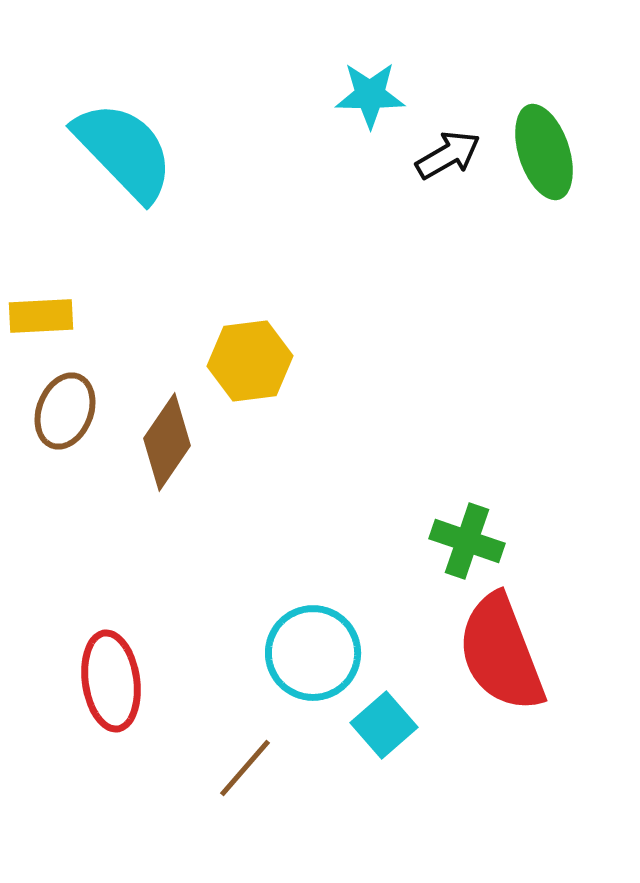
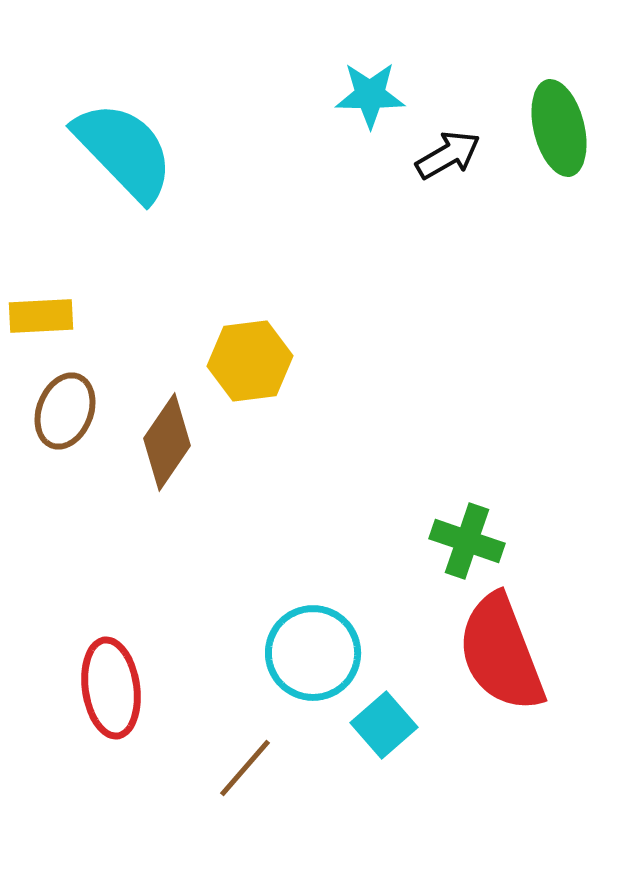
green ellipse: moved 15 px right, 24 px up; rotated 4 degrees clockwise
red ellipse: moved 7 px down
